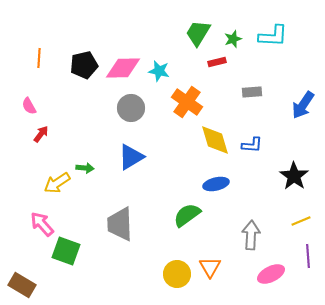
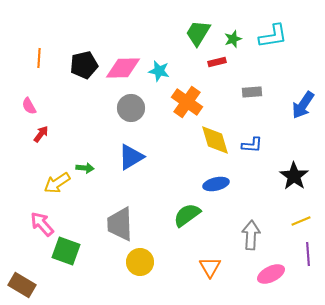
cyan L-shape: rotated 12 degrees counterclockwise
purple line: moved 2 px up
yellow circle: moved 37 px left, 12 px up
